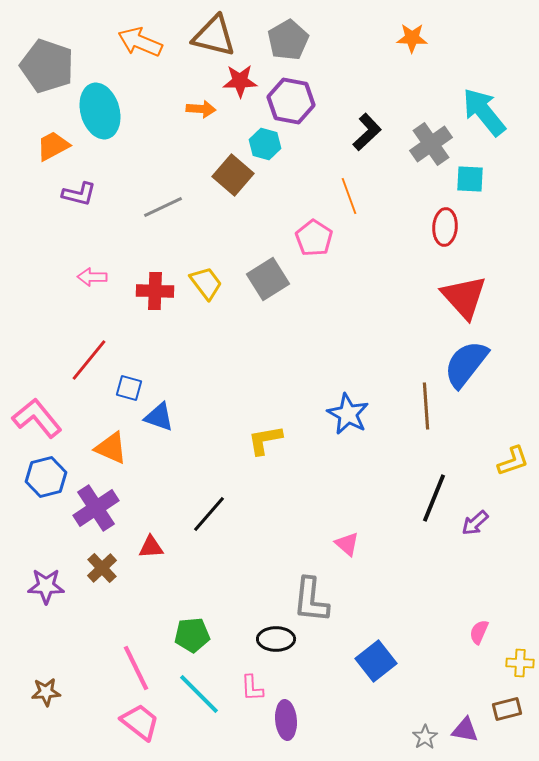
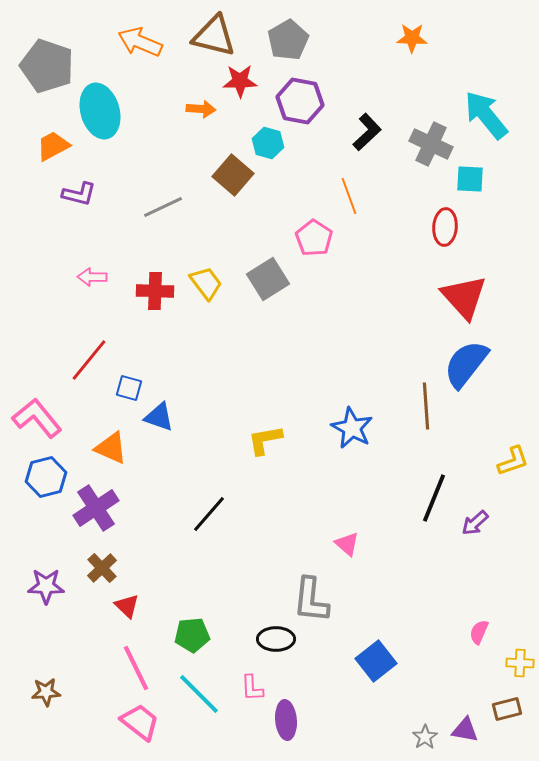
purple hexagon at (291, 101): moved 9 px right
cyan arrow at (484, 112): moved 2 px right, 3 px down
cyan hexagon at (265, 144): moved 3 px right, 1 px up
gray cross at (431, 144): rotated 30 degrees counterclockwise
blue star at (348, 414): moved 4 px right, 14 px down
red triangle at (151, 547): moved 24 px left, 59 px down; rotated 48 degrees clockwise
